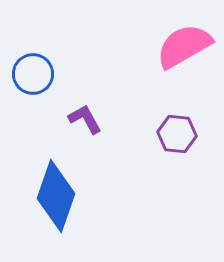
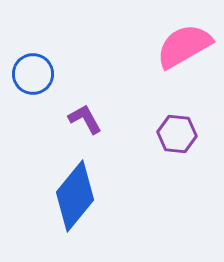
blue diamond: moved 19 px right; rotated 20 degrees clockwise
